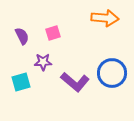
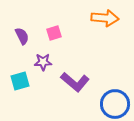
pink square: moved 1 px right
blue circle: moved 3 px right, 31 px down
cyan square: moved 1 px left, 1 px up
